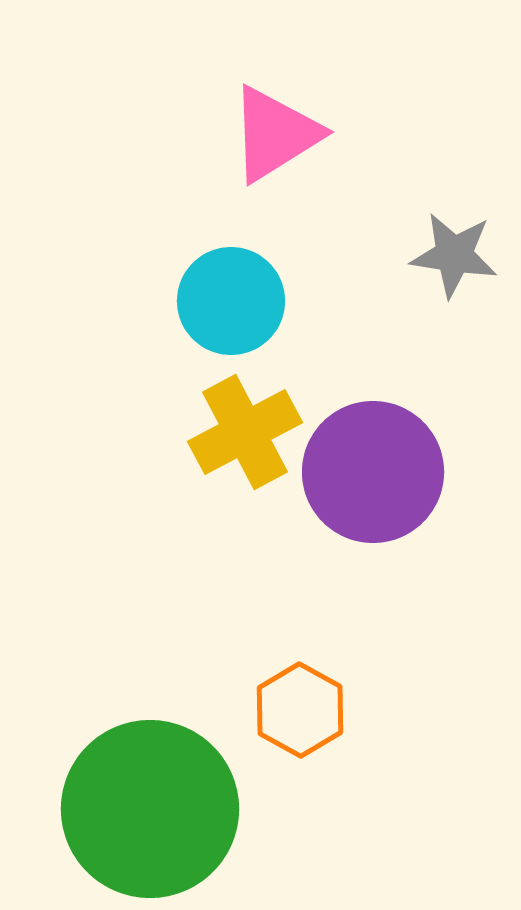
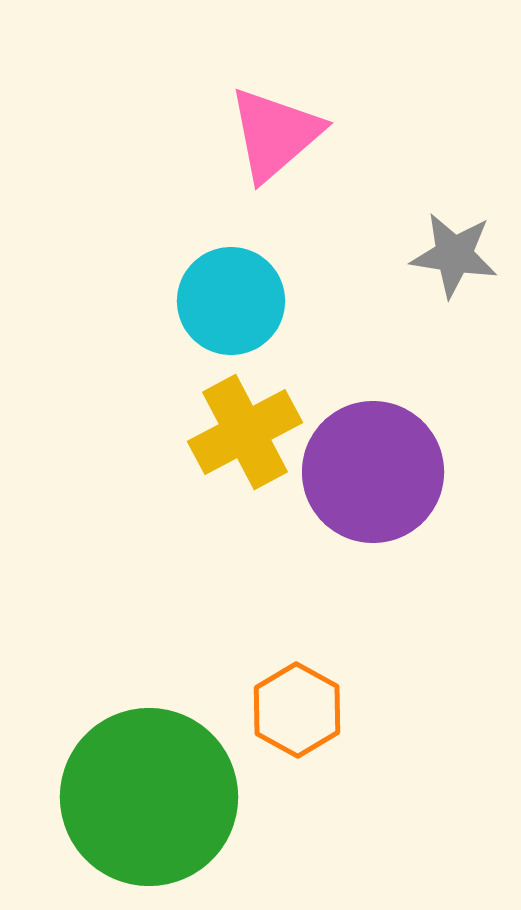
pink triangle: rotated 9 degrees counterclockwise
orange hexagon: moved 3 px left
green circle: moved 1 px left, 12 px up
